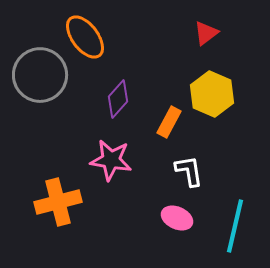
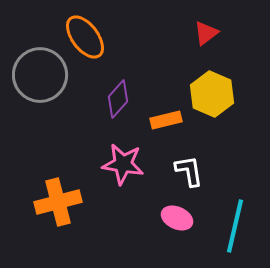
orange rectangle: moved 3 px left, 2 px up; rotated 48 degrees clockwise
pink star: moved 12 px right, 4 px down
